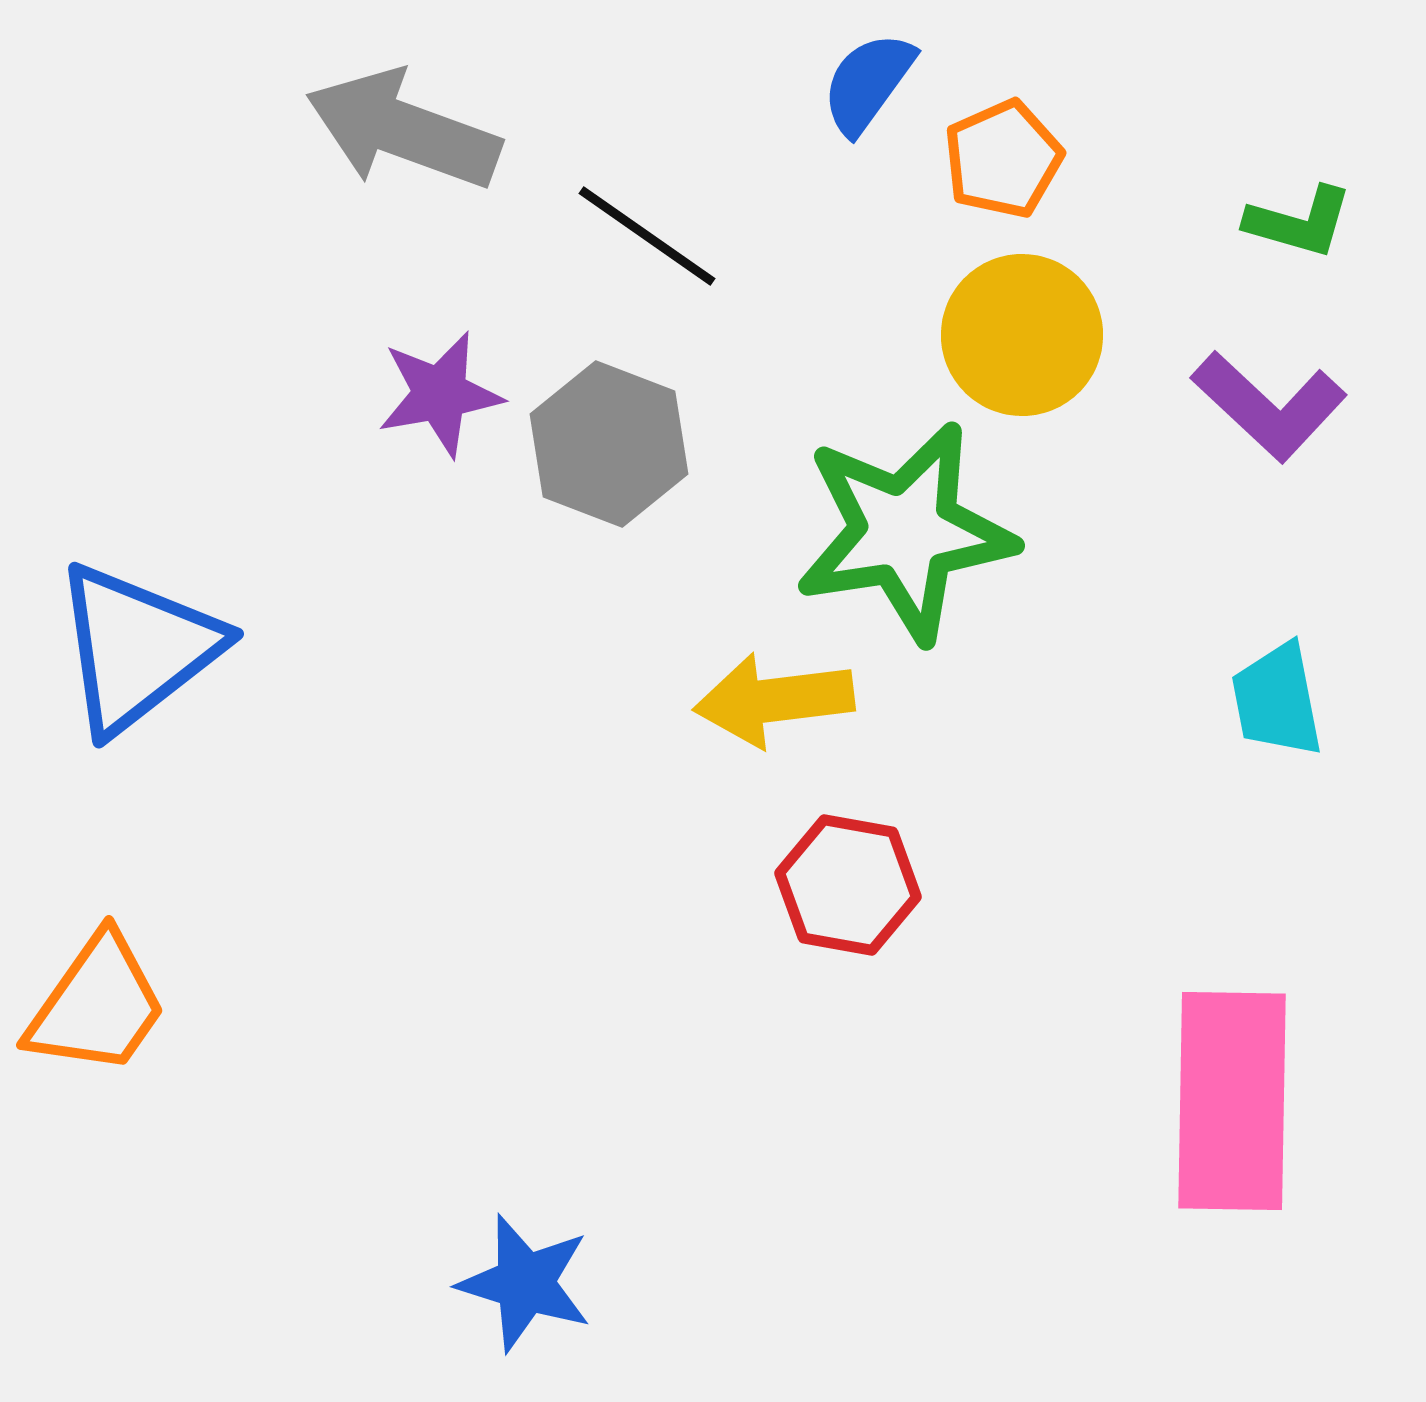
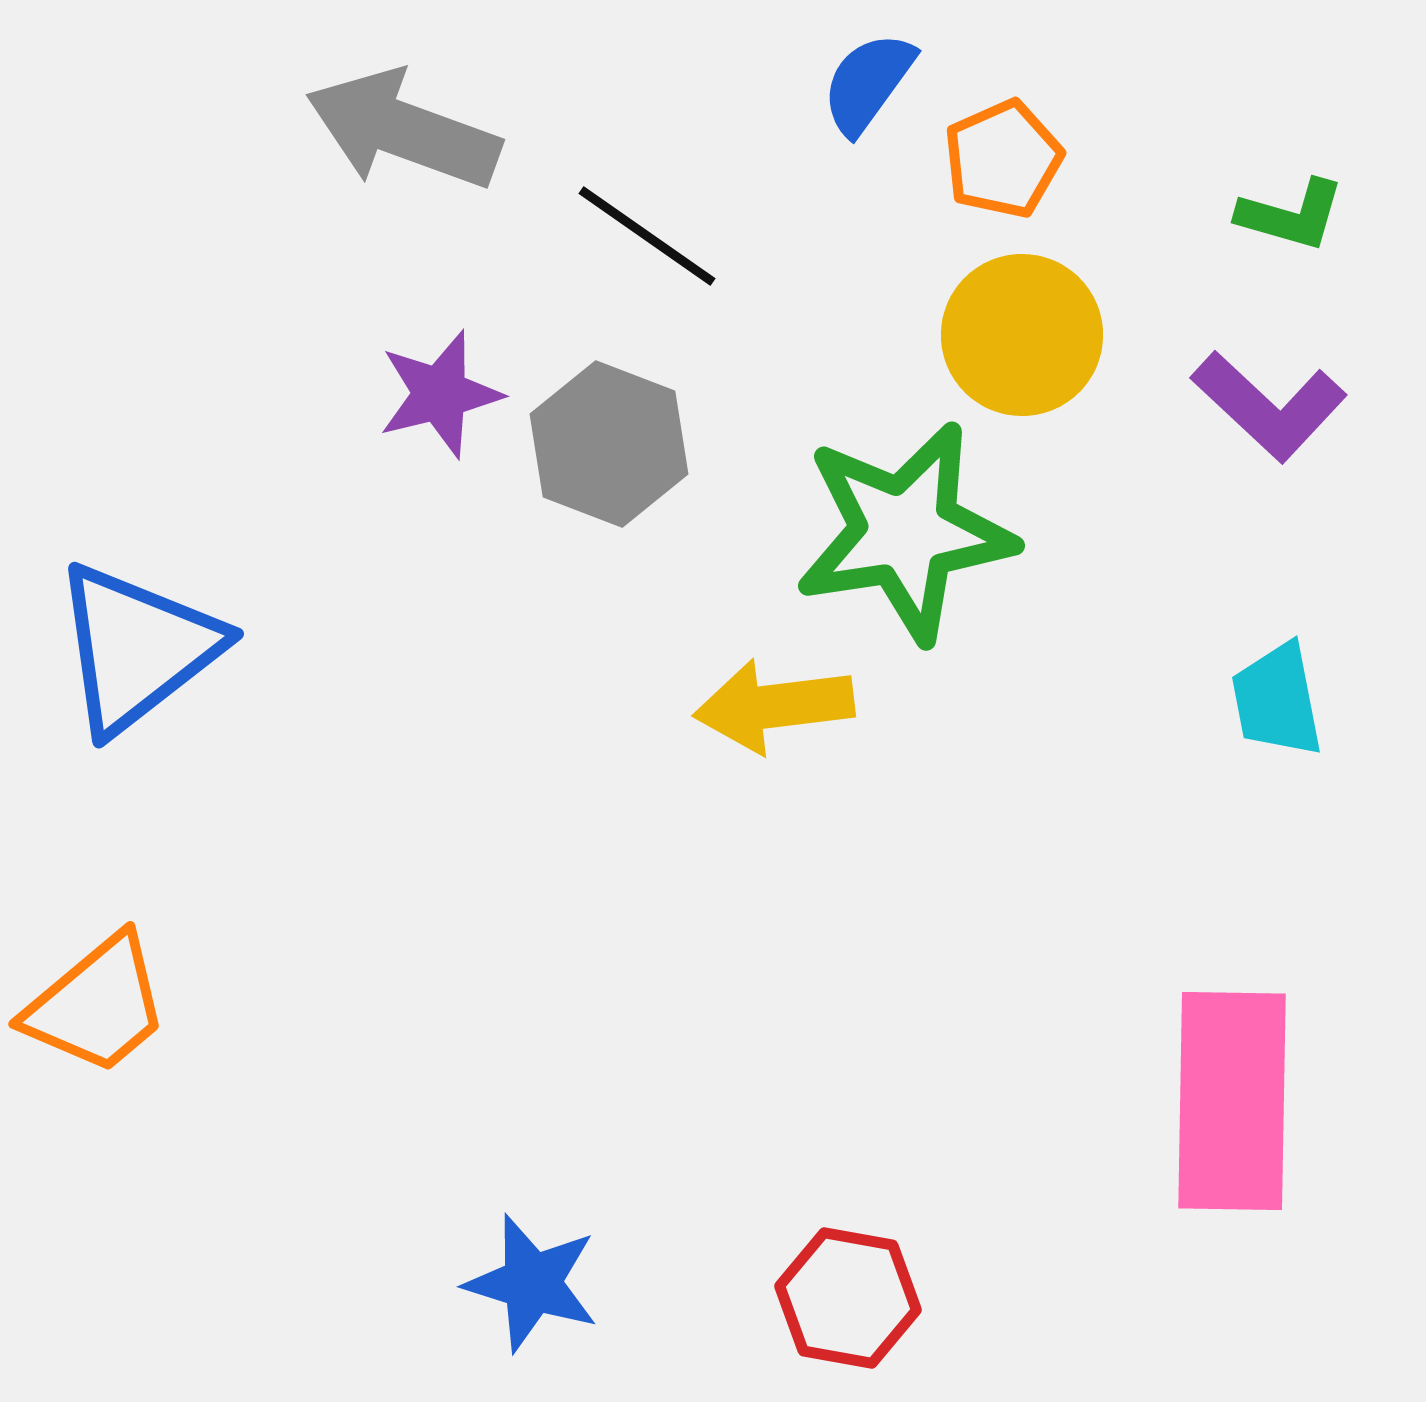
green L-shape: moved 8 px left, 7 px up
purple star: rotated 4 degrees counterclockwise
yellow arrow: moved 6 px down
red hexagon: moved 413 px down
orange trapezoid: rotated 15 degrees clockwise
blue star: moved 7 px right
